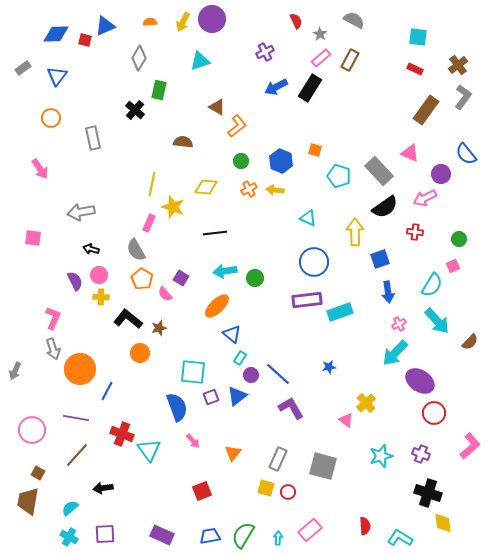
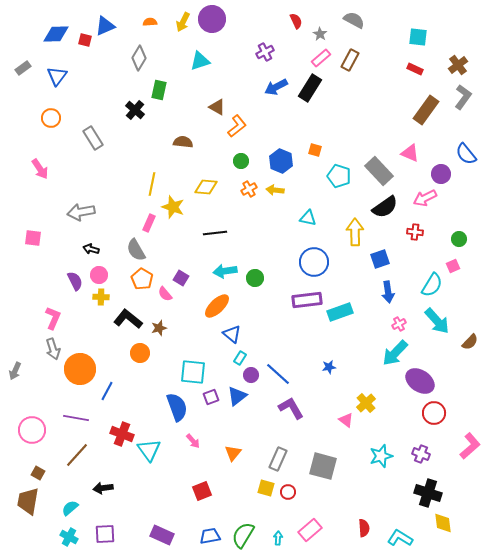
gray rectangle at (93, 138): rotated 20 degrees counterclockwise
cyan triangle at (308, 218): rotated 12 degrees counterclockwise
red semicircle at (365, 526): moved 1 px left, 2 px down
